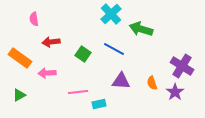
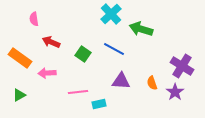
red arrow: rotated 30 degrees clockwise
